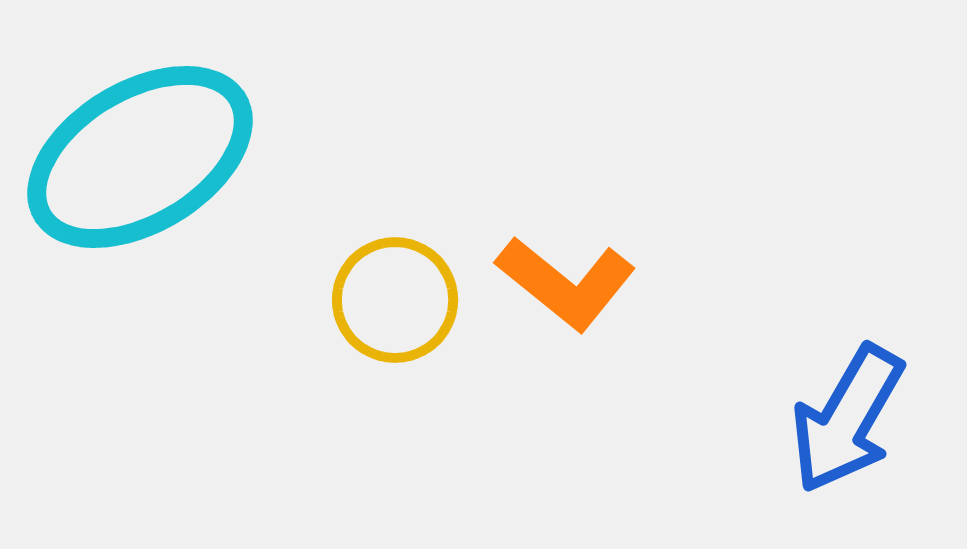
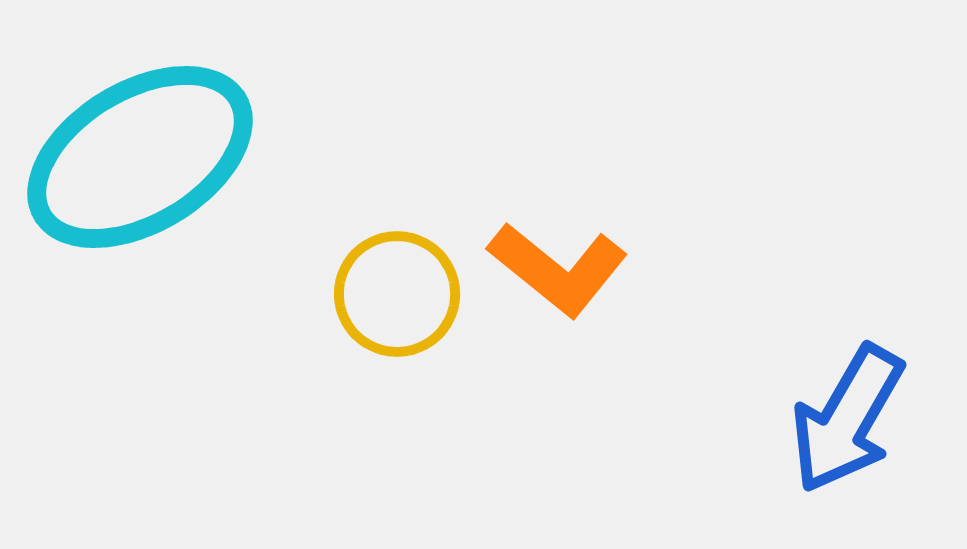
orange L-shape: moved 8 px left, 14 px up
yellow circle: moved 2 px right, 6 px up
